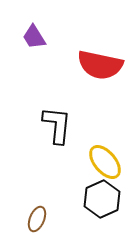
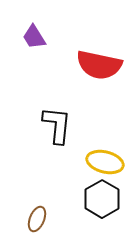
red semicircle: moved 1 px left
yellow ellipse: rotated 36 degrees counterclockwise
black hexagon: rotated 6 degrees counterclockwise
